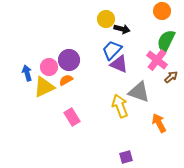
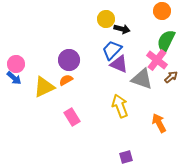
pink circle: moved 33 px left, 3 px up
blue arrow: moved 13 px left, 5 px down; rotated 147 degrees clockwise
gray triangle: moved 3 px right, 13 px up
